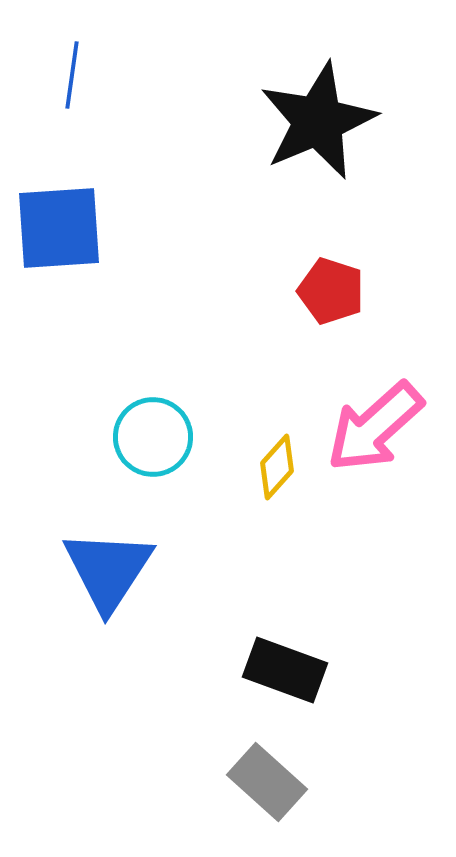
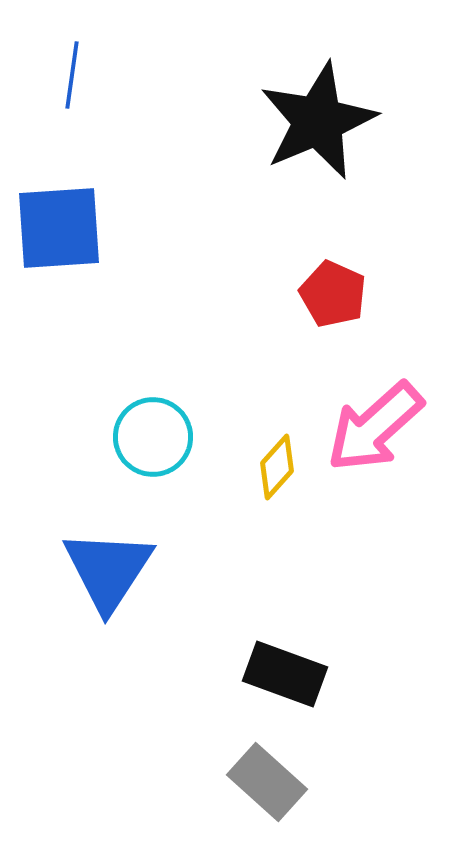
red pentagon: moved 2 px right, 3 px down; rotated 6 degrees clockwise
black rectangle: moved 4 px down
